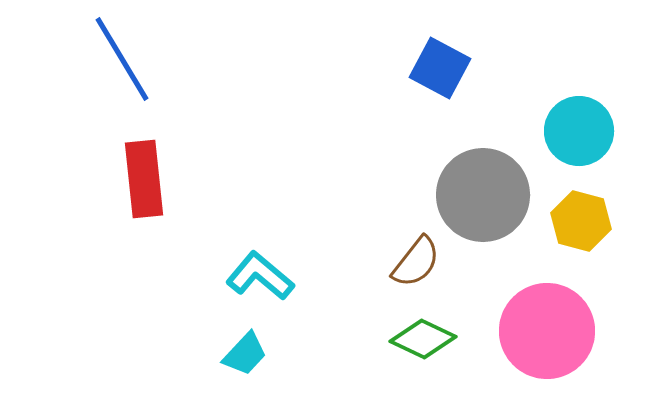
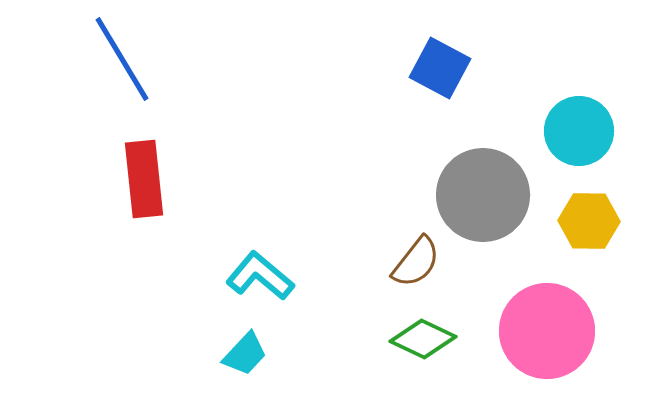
yellow hexagon: moved 8 px right; rotated 14 degrees counterclockwise
